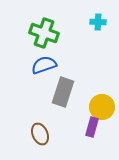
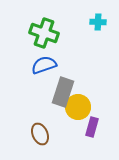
yellow circle: moved 24 px left
